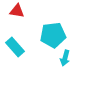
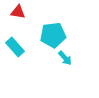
red triangle: moved 1 px right, 1 px down
cyan arrow: rotated 56 degrees counterclockwise
